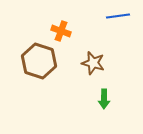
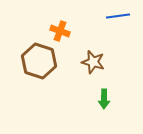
orange cross: moved 1 px left
brown star: moved 1 px up
